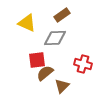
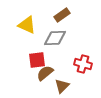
yellow triangle: moved 2 px down
